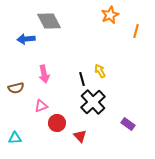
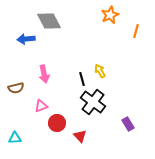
black cross: rotated 10 degrees counterclockwise
purple rectangle: rotated 24 degrees clockwise
